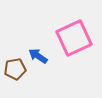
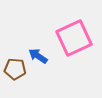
brown pentagon: rotated 15 degrees clockwise
